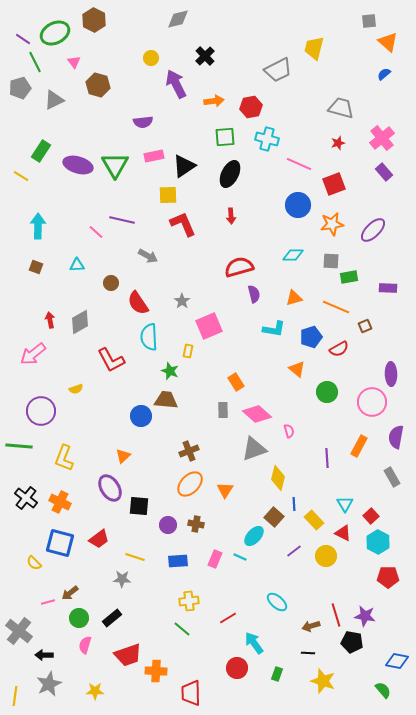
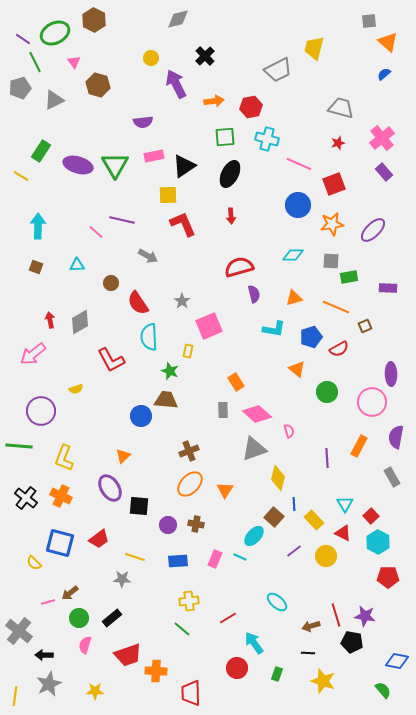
orange cross at (60, 502): moved 1 px right, 6 px up
